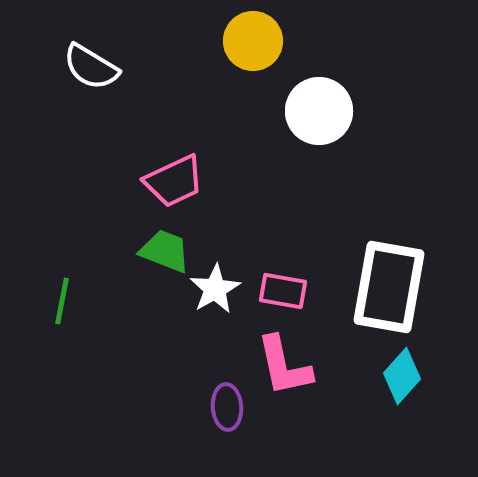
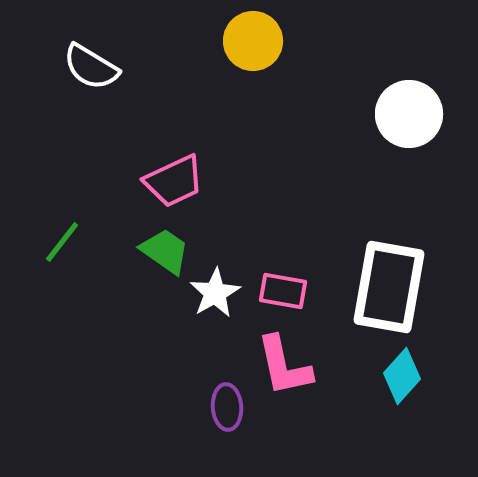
white circle: moved 90 px right, 3 px down
green trapezoid: rotated 14 degrees clockwise
white star: moved 4 px down
green line: moved 59 px up; rotated 27 degrees clockwise
